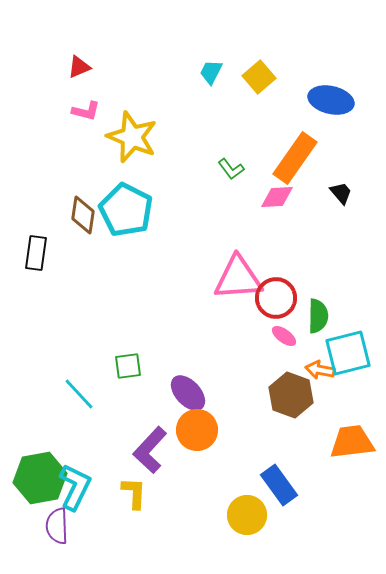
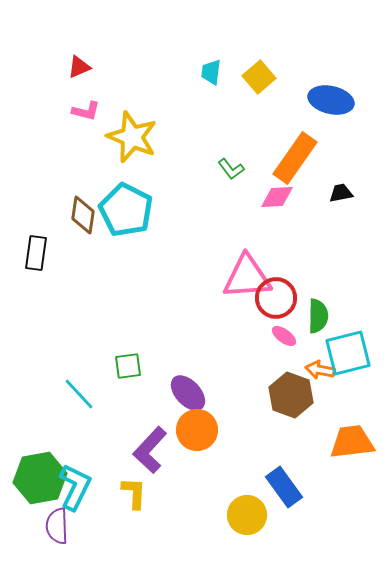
cyan trapezoid: rotated 20 degrees counterclockwise
black trapezoid: rotated 60 degrees counterclockwise
pink triangle: moved 9 px right, 1 px up
blue rectangle: moved 5 px right, 2 px down
